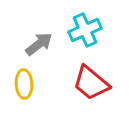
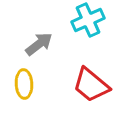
cyan cross: moved 3 px right, 10 px up
red trapezoid: moved 2 px down
